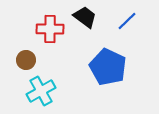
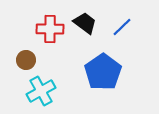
black trapezoid: moved 6 px down
blue line: moved 5 px left, 6 px down
blue pentagon: moved 5 px left, 5 px down; rotated 12 degrees clockwise
